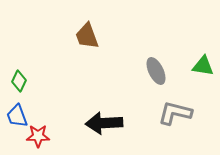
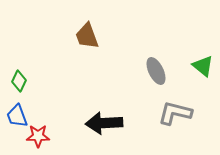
green triangle: rotated 30 degrees clockwise
